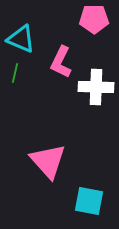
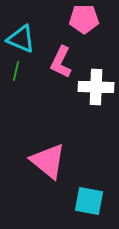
pink pentagon: moved 10 px left
green line: moved 1 px right, 2 px up
pink triangle: rotated 9 degrees counterclockwise
